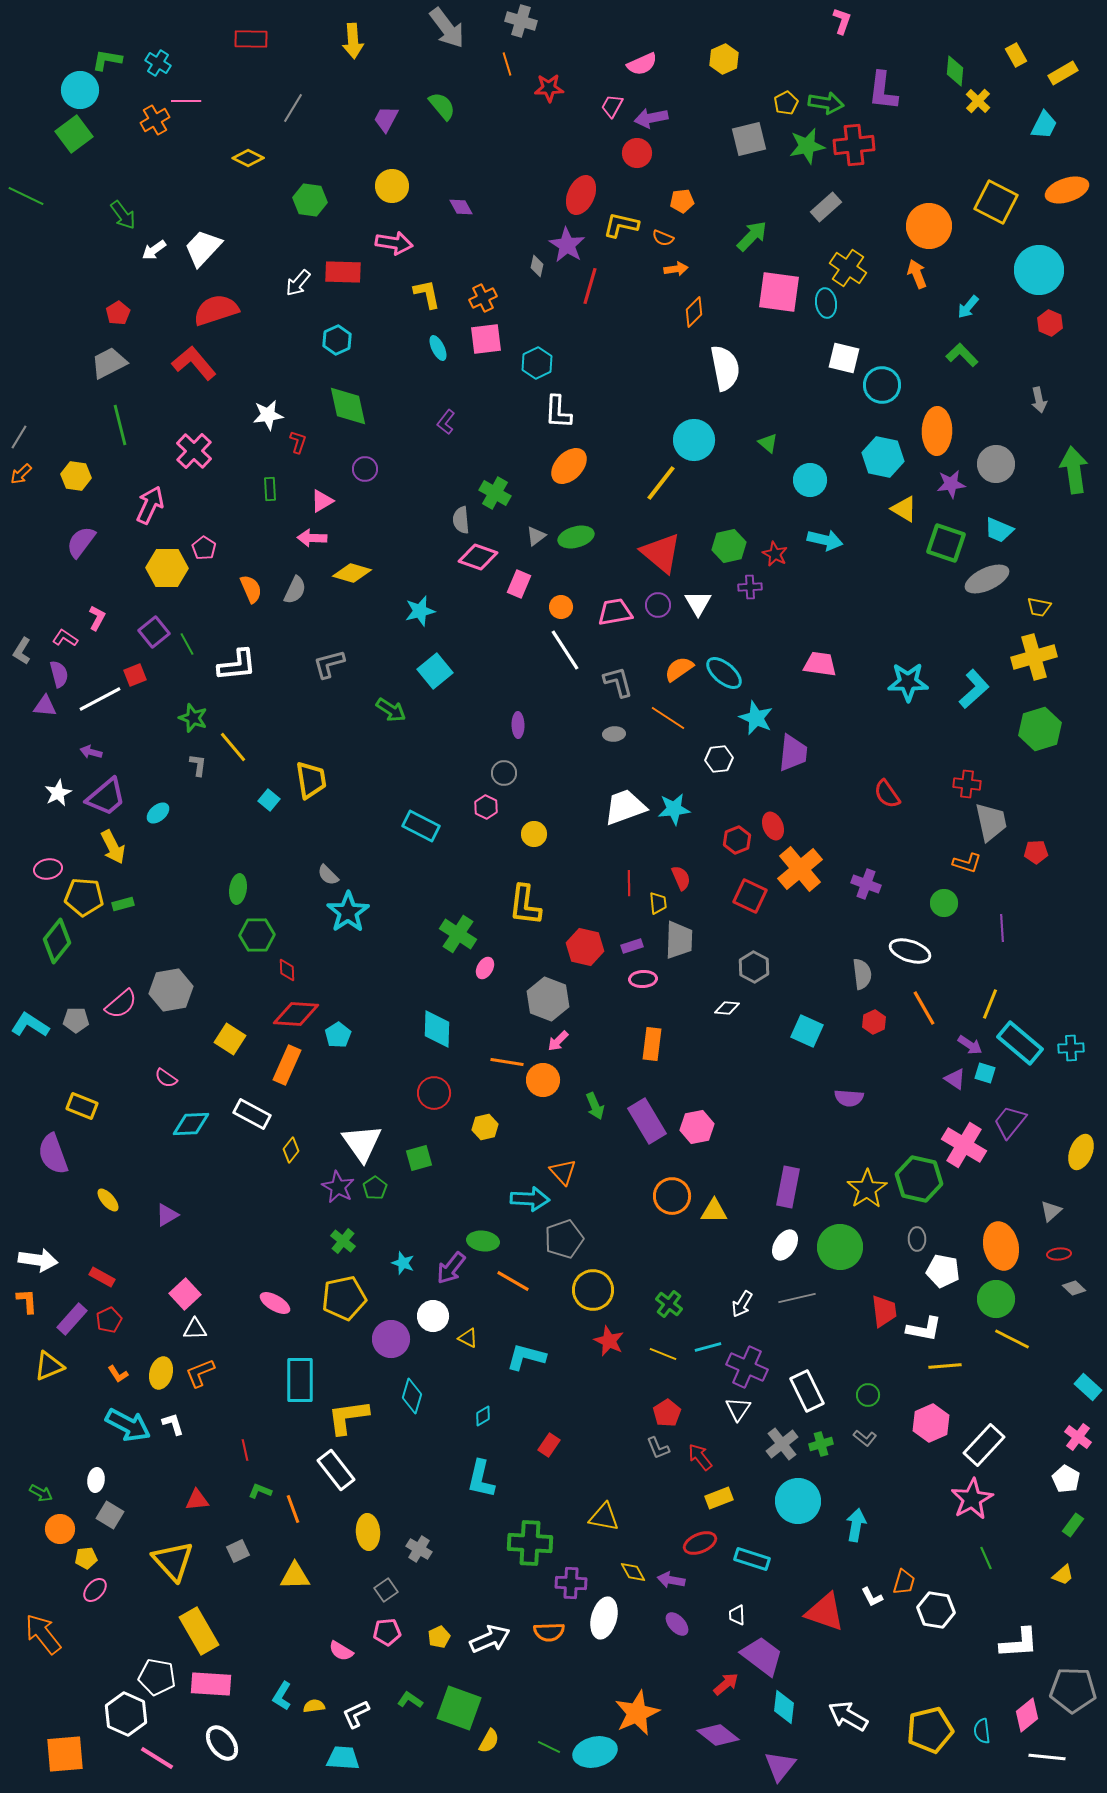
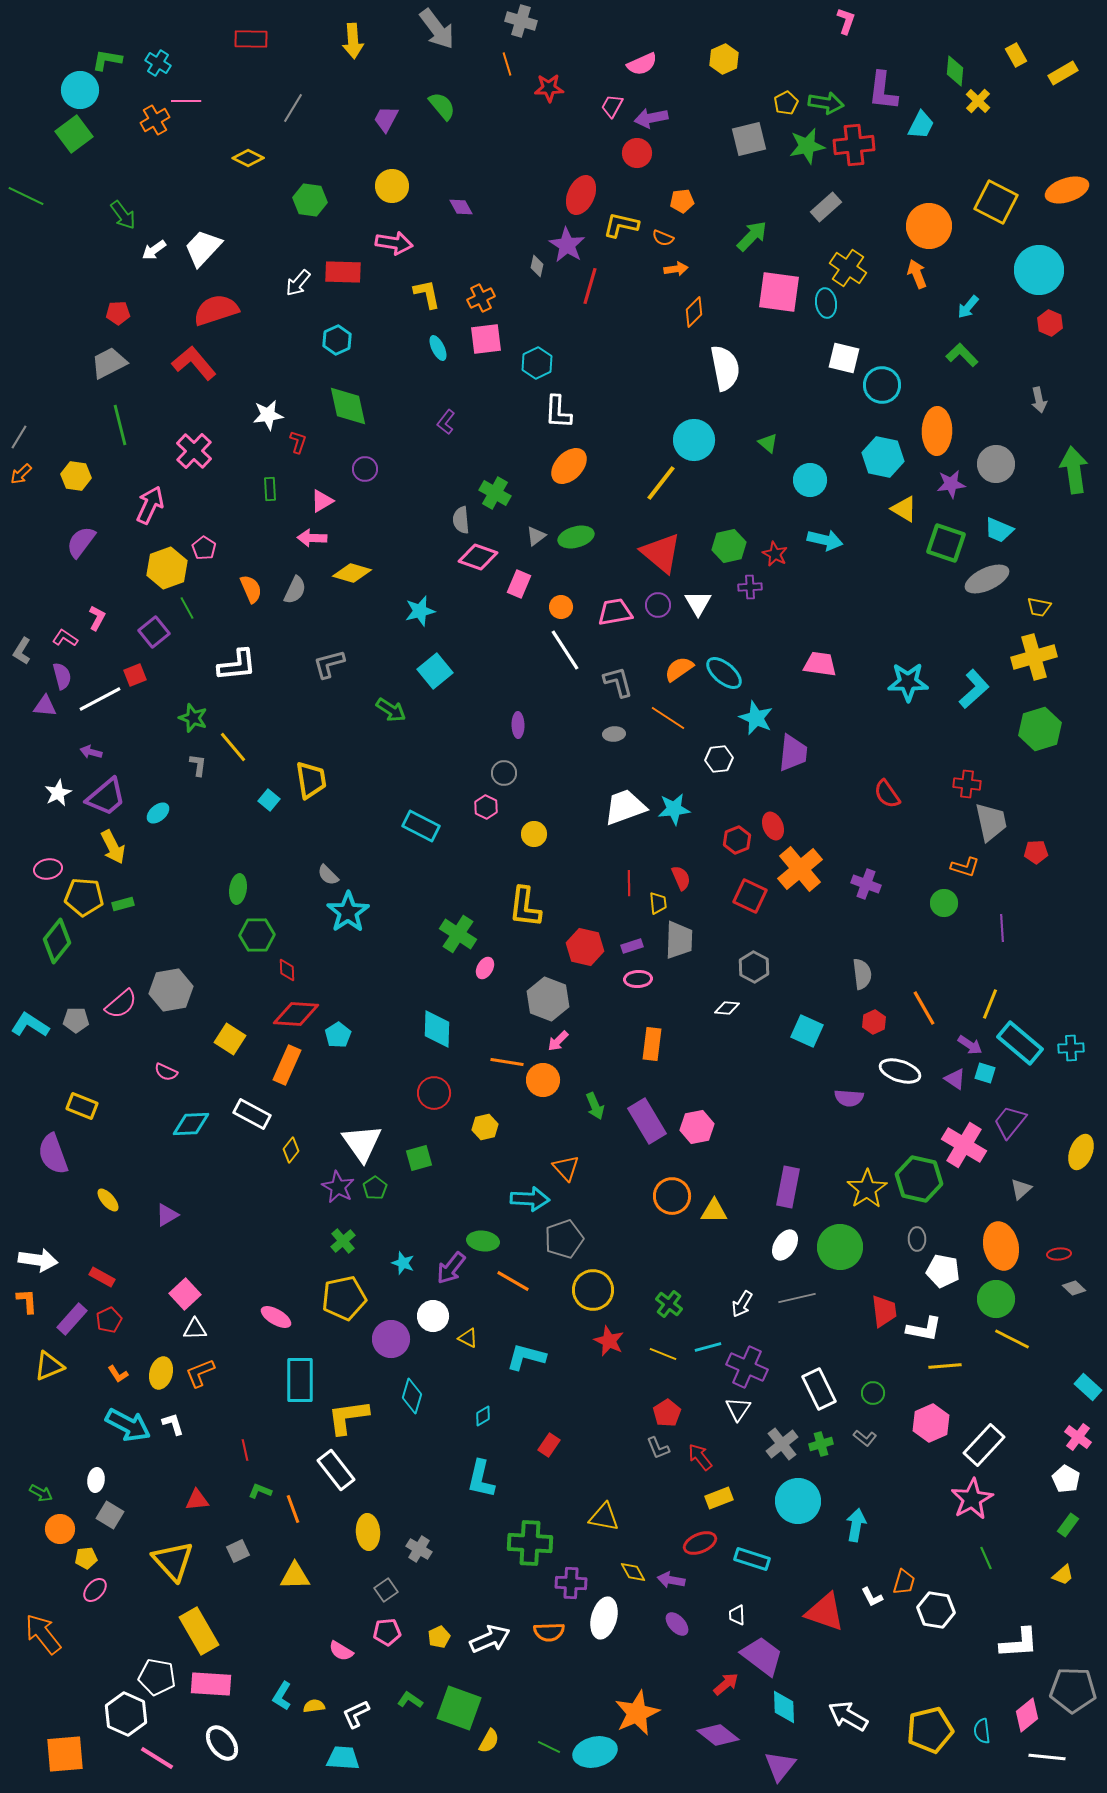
pink L-shape at (842, 21): moved 4 px right
gray arrow at (447, 28): moved 10 px left, 1 px down
cyan trapezoid at (1044, 125): moved 123 px left
orange cross at (483, 298): moved 2 px left
red pentagon at (118, 313): rotated 30 degrees clockwise
yellow hexagon at (167, 568): rotated 21 degrees counterclockwise
green line at (187, 644): moved 36 px up
purple semicircle at (59, 674): moved 3 px right, 2 px down
orange L-shape at (967, 863): moved 2 px left, 4 px down
yellow L-shape at (525, 905): moved 2 px down
white ellipse at (910, 951): moved 10 px left, 120 px down
pink ellipse at (643, 979): moved 5 px left
pink semicircle at (166, 1078): moved 6 px up; rotated 10 degrees counterclockwise
orange triangle at (563, 1172): moved 3 px right, 4 px up
gray triangle at (1051, 1211): moved 30 px left, 22 px up
green cross at (343, 1241): rotated 10 degrees clockwise
pink ellipse at (275, 1303): moved 1 px right, 14 px down
white rectangle at (807, 1391): moved 12 px right, 2 px up
green circle at (868, 1395): moved 5 px right, 2 px up
green rectangle at (1073, 1525): moved 5 px left
cyan diamond at (784, 1707): rotated 8 degrees counterclockwise
